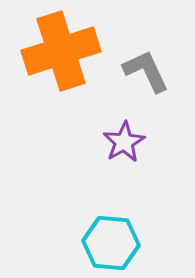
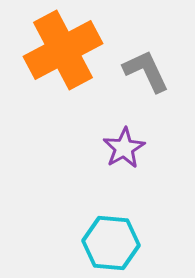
orange cross: moved 2 px right, 1 px up; rotated 10 degrees counterclockwise
purple star: moved 6 px down
